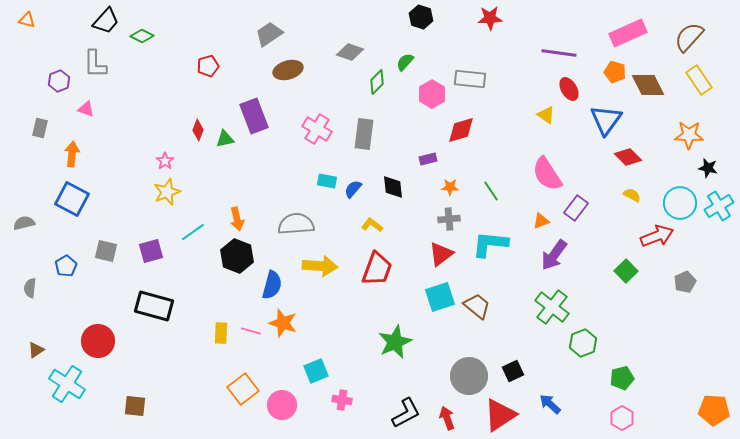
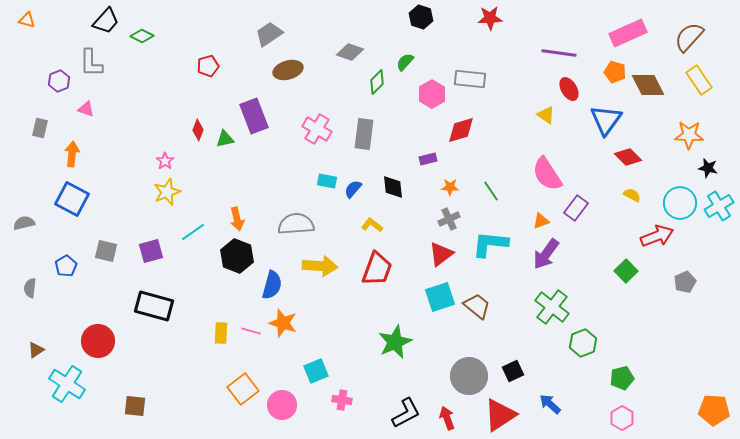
gray L-shape at (95, 64): moved 4 px left, 1 px up
gray cross at (449, 219): rotated 20 degrees counterclockwise
purple arrow at (554, 255): moved 8 px left, 1 px up
